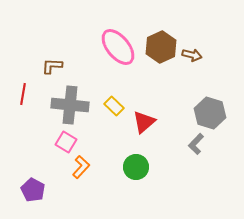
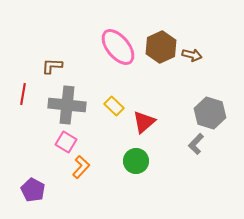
gray cross: moved 3 px left
green circle: moved 6 px up
